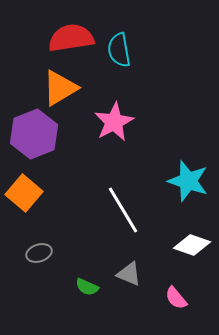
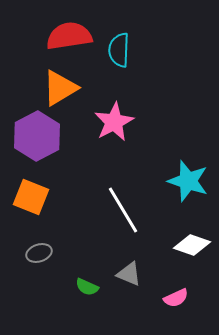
red semicircle: moved 2 px left, 2 px up
cyan semicircle: rotated 12 degrees clockwise
purple hexagon: moved 3 px right, 2 px down; rotated 6 degrees counterclockwise
orange square: moved 7 px right, 4 px down; rotated 18 degrees counterclockwise
pink semicircle: rotated 75 degrees counterclockwise
